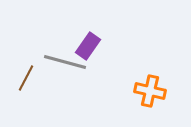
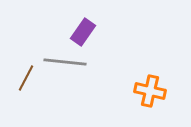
purple rectangle: moved 5 px left, 14 px up
gray line: rotated 9 degrees counterclockwise
